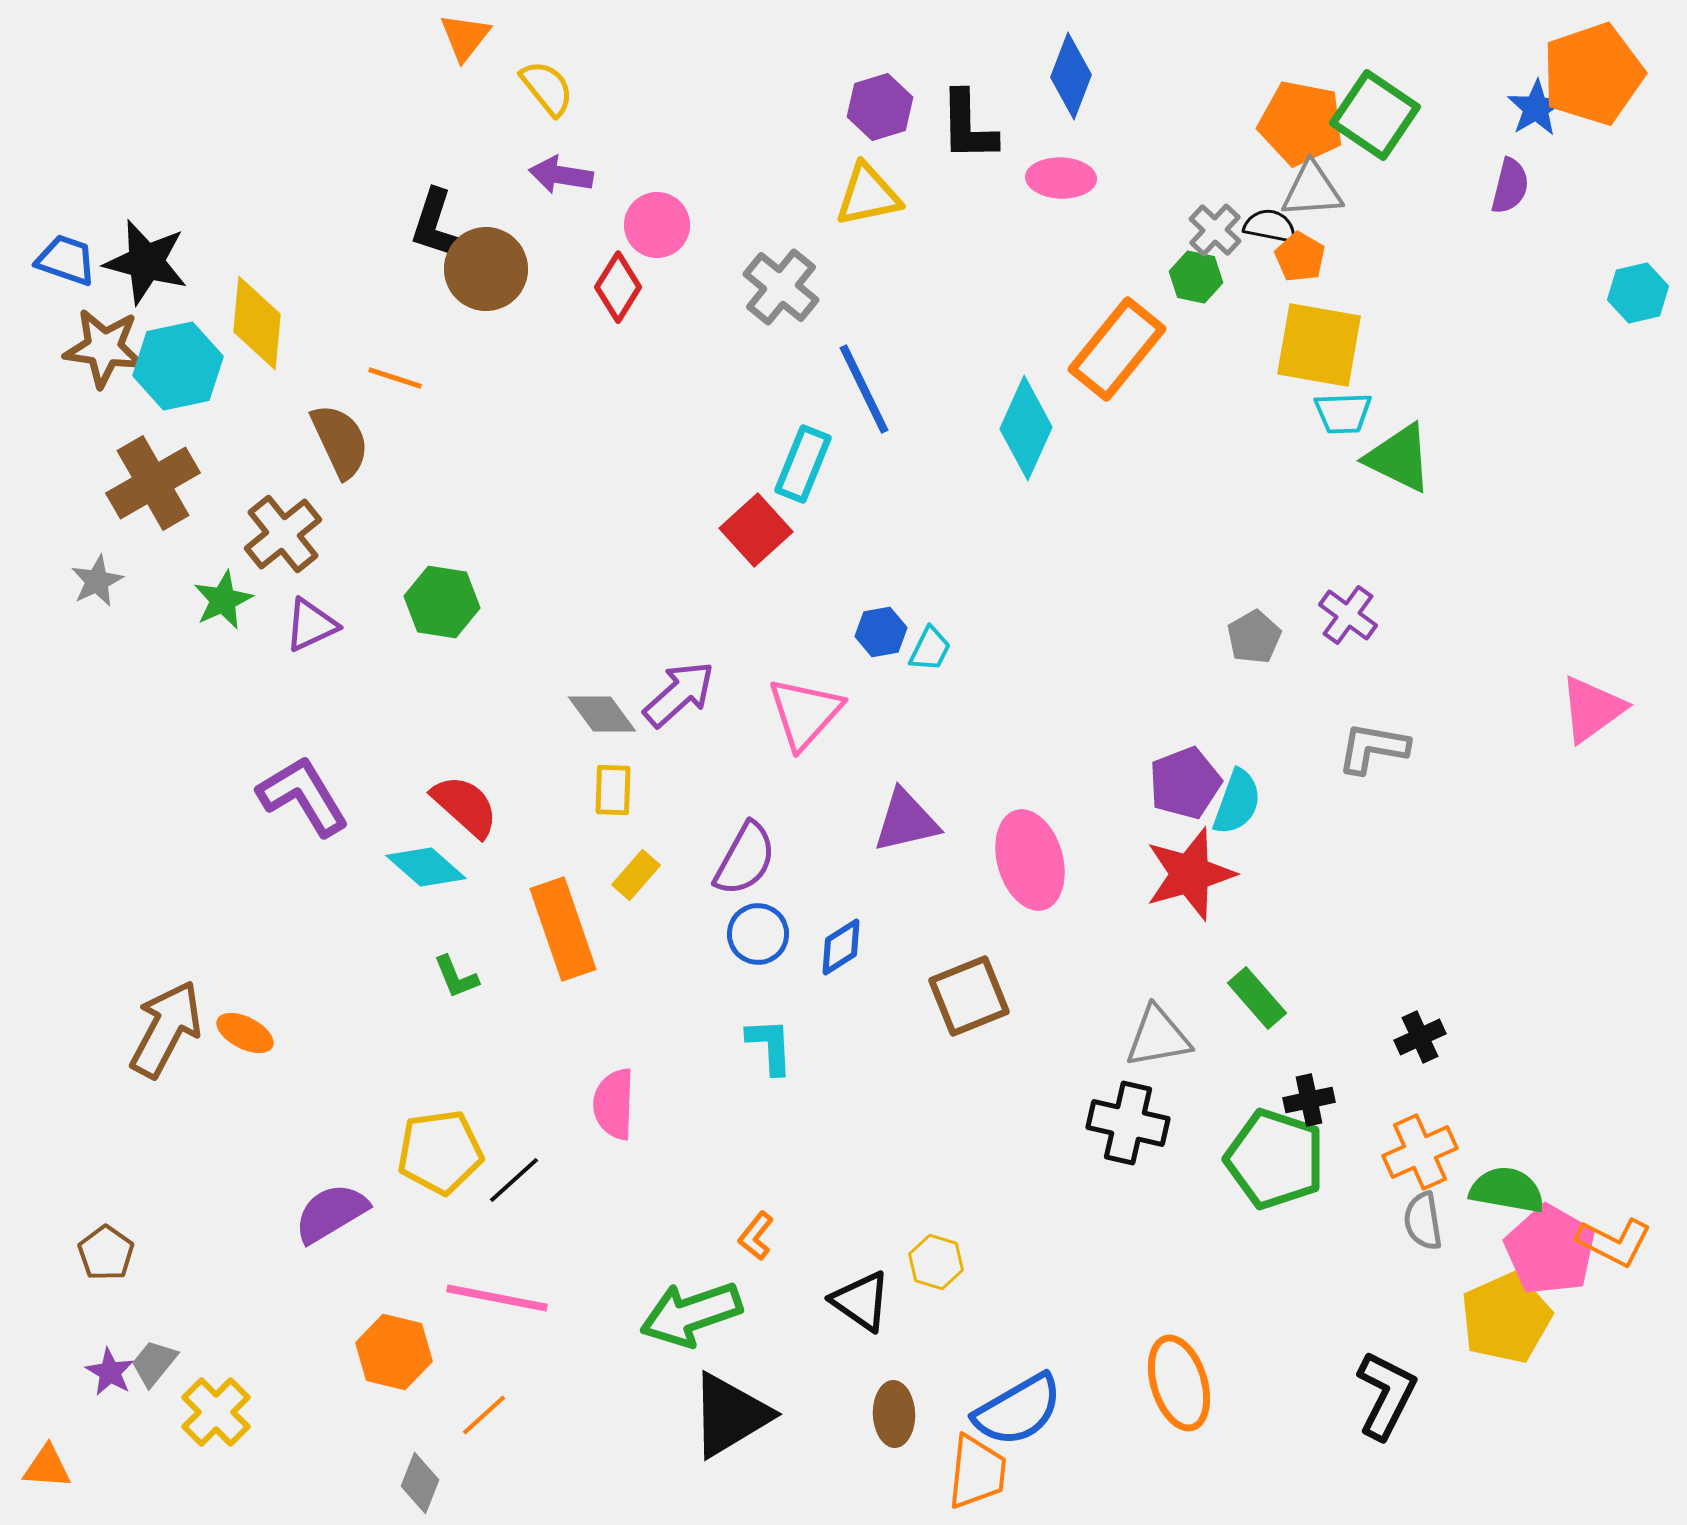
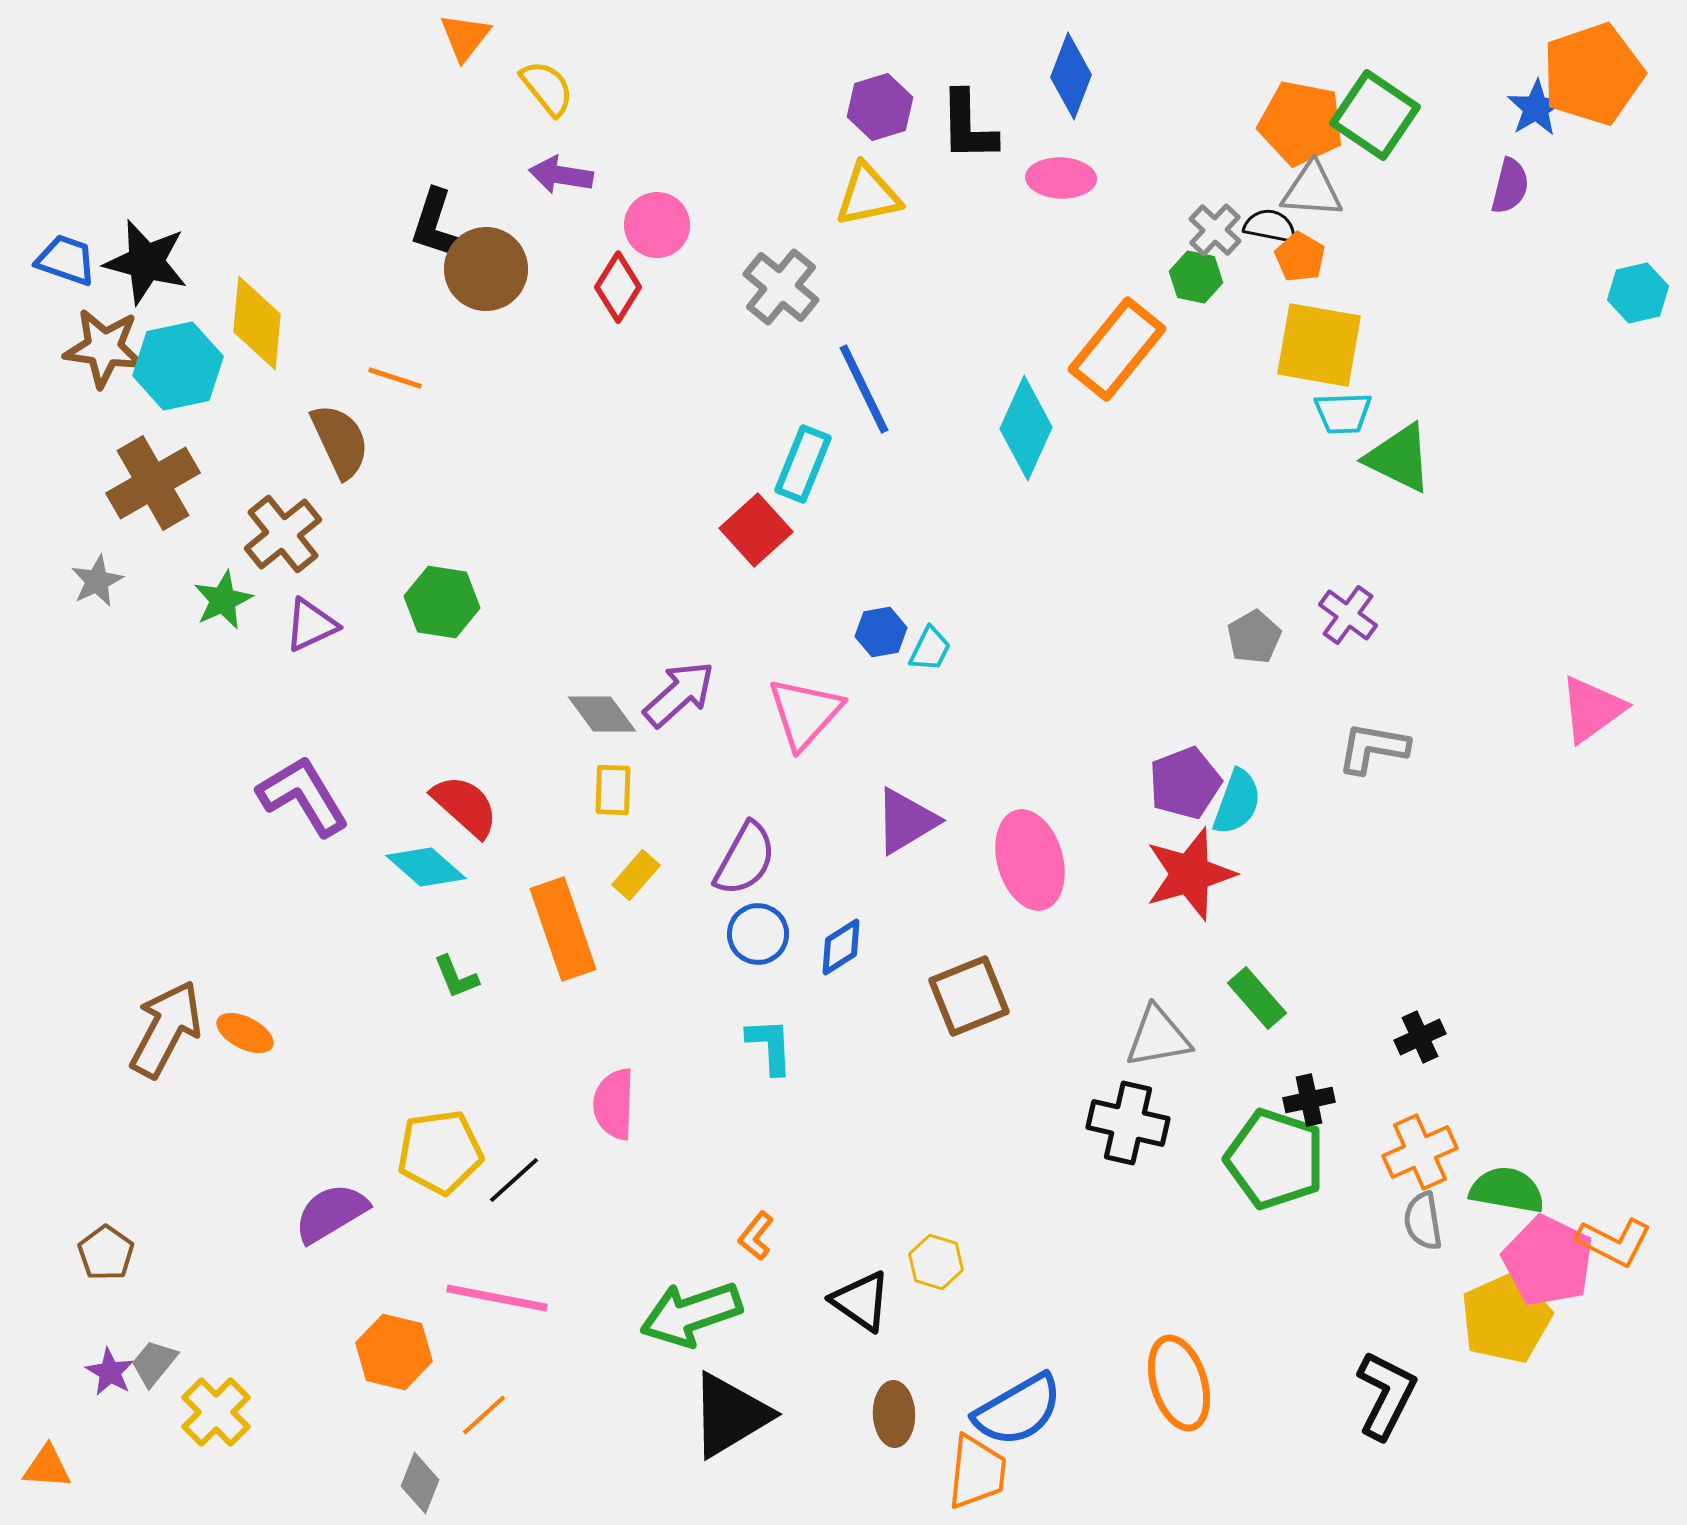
gray triangle at (1312, 190): rotated 8 degrees clockwise
purple triangle at (906, 821): rotated 18 degrees counterclockwise
pink pentagon at (1550, 1250): moved 2 px left, 11 px down; rotated 4 degrees counterclockwise
